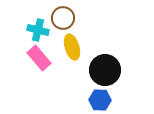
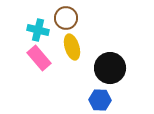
brown circle: moved 3 px right
black circle: moved 5 px right, 2 px up
